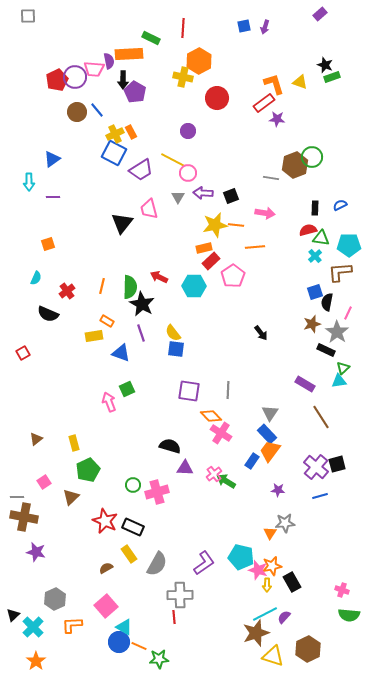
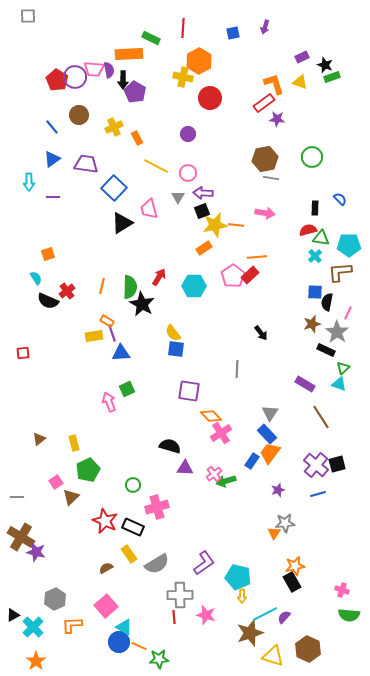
purple rectangle at (320, 14): moved 18 px left, 43 px down; rotated 16 degrees clockwise
blue square at (244, 26): moved 11 px left, 7 px down
purple semicircle at (109, 61): moved 9 px down
red pentagon at (57, 80): rotated 15 degrees counterclockwise
red circle at (217, 98): moved 7 px left
blue line at (97, 110): moved 45 px left, 17 px down
brown circle at (77, 112): moved 2 px right, 3 px down
purple circle at (188, 131): moved 3 px down
orange rectangle at (131, 132): moved 6 px right, 6 px down
yellow cross at (115, 134): moved 1 px left, 7 px up
blue square at (114, 153): moved 35 px down; rotated 15 degrees clockwise
yellow line at (173, 160): moved 17 px left, 6 px down
brown hexagon at (295, 165): moved 30 px left, 6 px up; rotated 10 degrees clockwise
purple trapezoid at (141, 170): moved 55 px left, 6 px up; rotated 140 degrees counterclockwise
black square at (231, 196): moved 29 px left, 15 px down
blue semicircle at (340, 205): moved 6 px up; rotated 72 degrees clockwise
black triangle at (122, 223): rotated 20 degrees clockwise
orange square at (48, 244): moved 10 px down
orange line at (255, 247): moved 2 px right, 10 px down
orange rectangle at (204, 248): rotated 21 degrees counterclockwise
red rectangle at (211, 261): moved 39 px right, 14 px down
red arrow at (159, 277): rotated 96 degrees clockwise
cyan semicircle at (36, 278): rotated 56 degrees counterclockwise
blue square at (315, 292): rotated 21 degrees clockwise
black semicircle at (48, 314): moved 13 px up
purple line at (141, 333): moved 29 px left
red square at (23, 353): rotated 24 degrees clockwise
blue triangle at (121, 353): rotated 24 degrees counterclockwise
cyan triangle at (339, 381): moved 3 px down; rotated 28 degrees clockwise
gray line at (228, 390): moved 9 px right, 21 px up
pink cross at (221, 433): rotated 25 degrees clockwise
brown triangle at (36, 439): moved 3 px right
orange trapezoid at (270, 451): moved 2 px down
purple cross at (316, 467): moved 2 px up
green arrow at (226, 481): rotated 48 degrees counterclockwise
pink square at (44, 482): moved 12 px right
purple star at (278, 490): rotated 24 degrees counterclockwise
pink cross at (157, 492): moved 15 px down
blue line at (320, 496): moved 2 px left, 2 px up
brown cross at (24, 517): moved 3 px left, 20 px down; rotated 20 degrees clockwise
orange triangle at (270, 533): moved 4 px right
cyan pentagon at (241, 557): moved 3 px left, 20 px down
gray semicircle at (157, 564): rotated 30 degrees clockwise
orange star at (272, 566): moved 23 px right
pink star at (258, 570): moved 52 px left, 45 px down
yellow arrow at (267, 585): moved 25 px left, 11 px down
black triangle at (13, 615): rotated 16 degrees clockwise
brown star at (256, 633): moved 6 px left
brown hexagon at (308, 649): rotated 10 degrees counterclockwise
